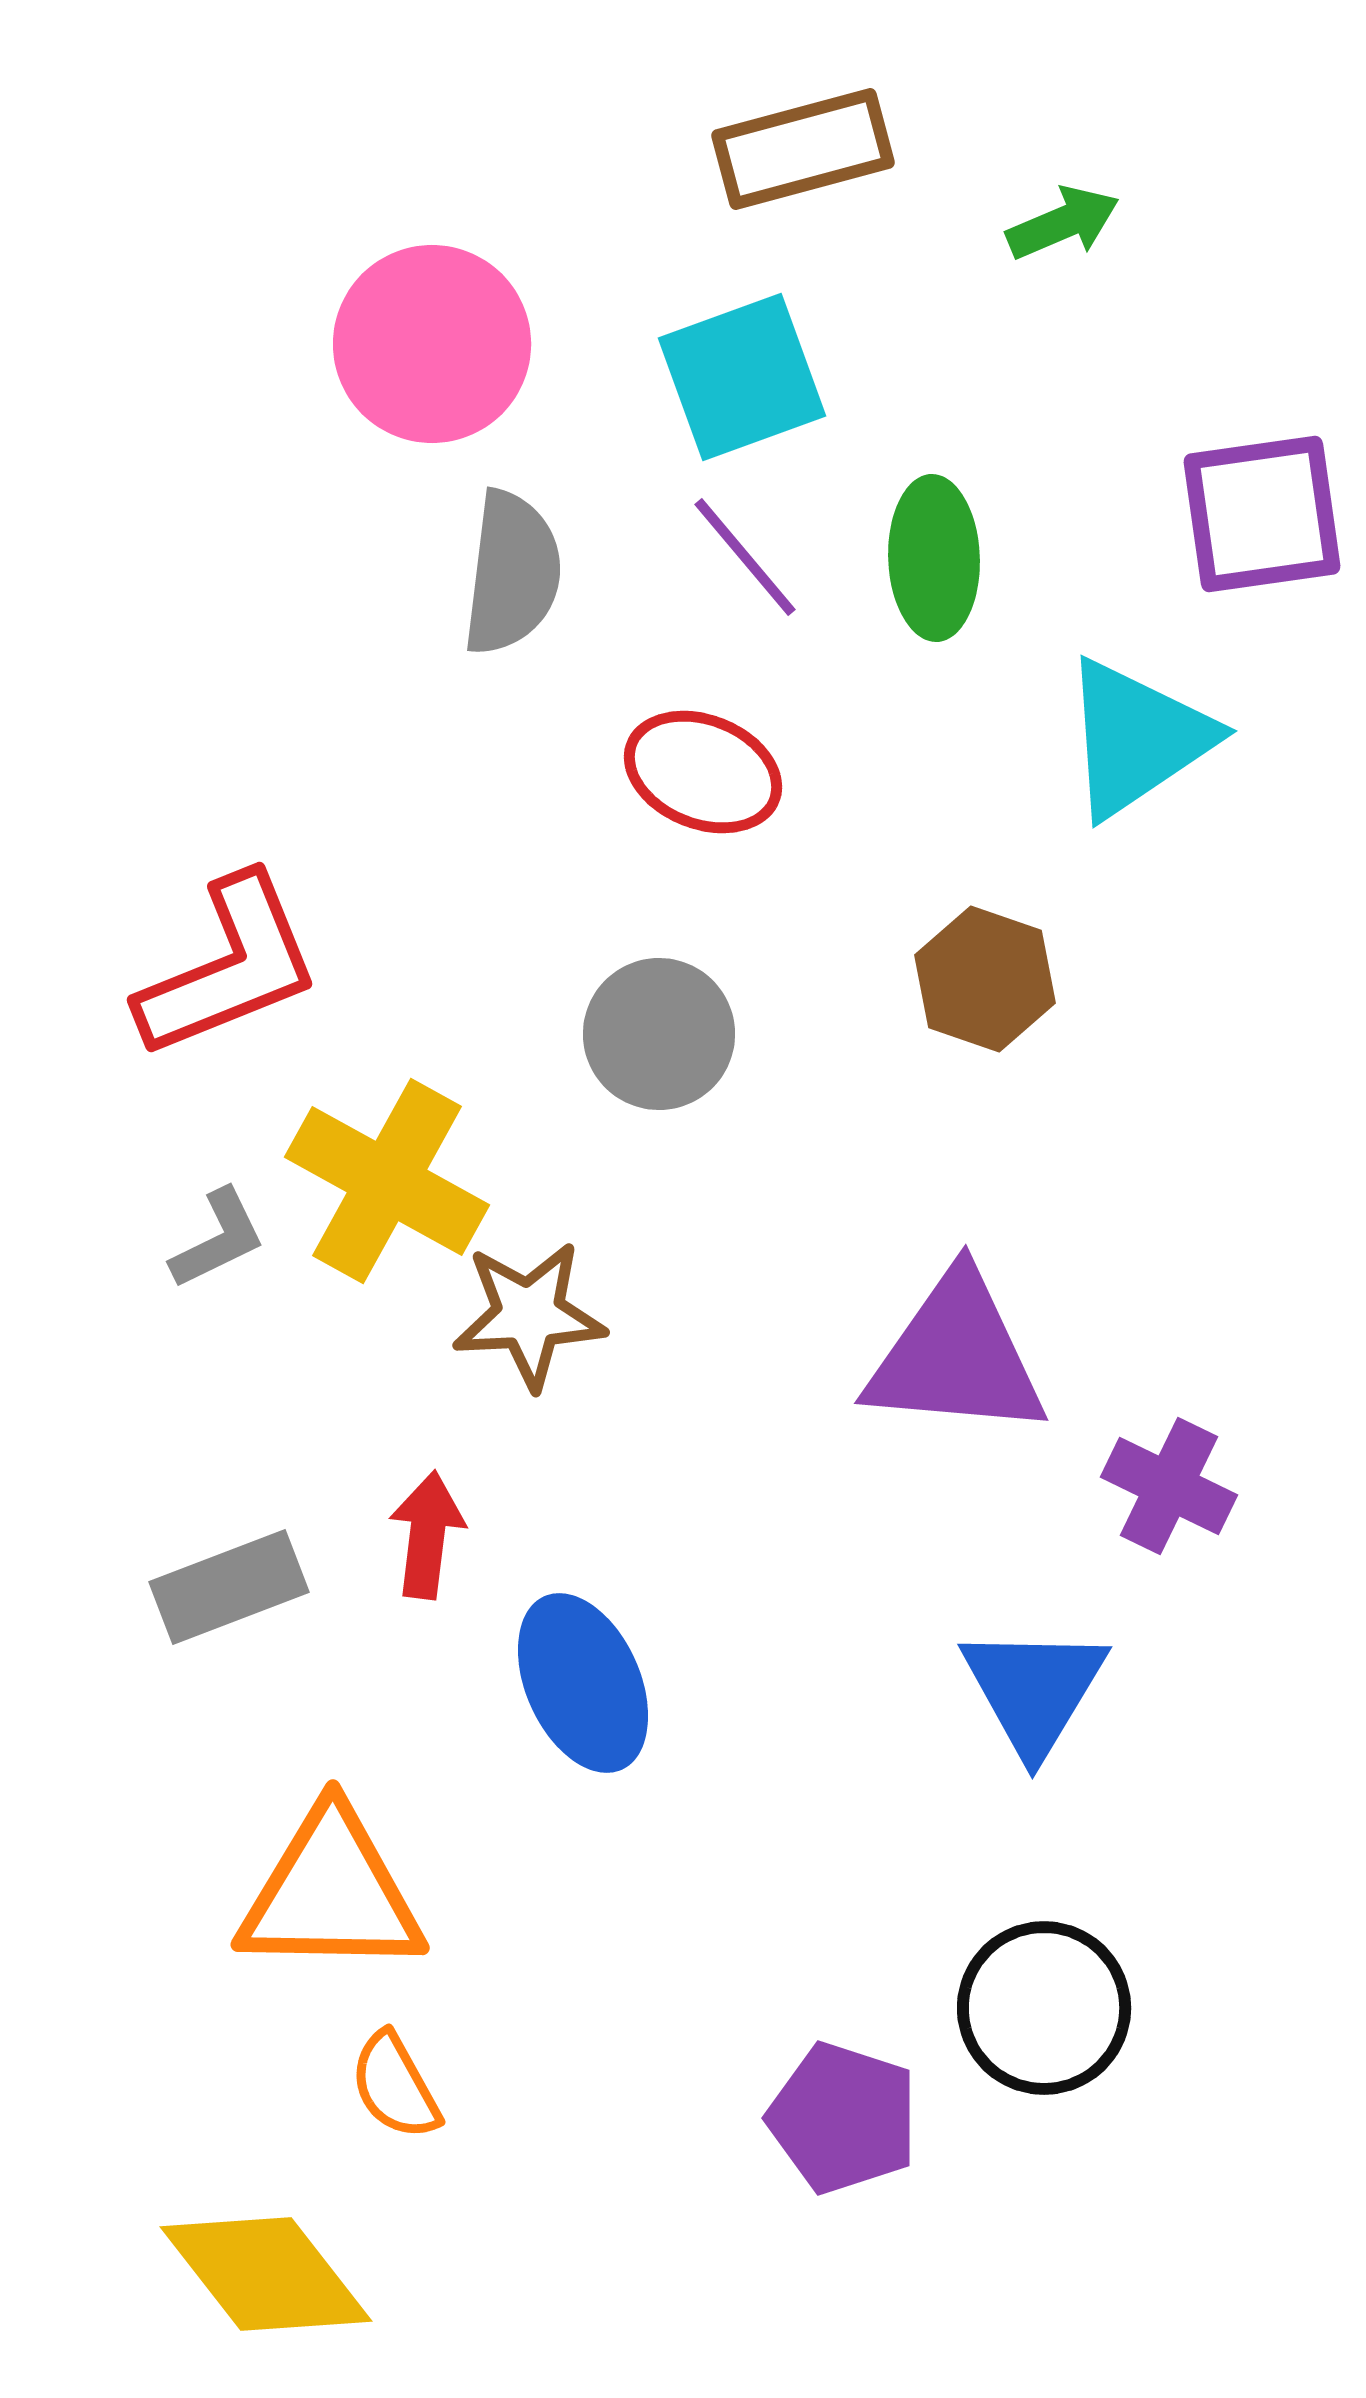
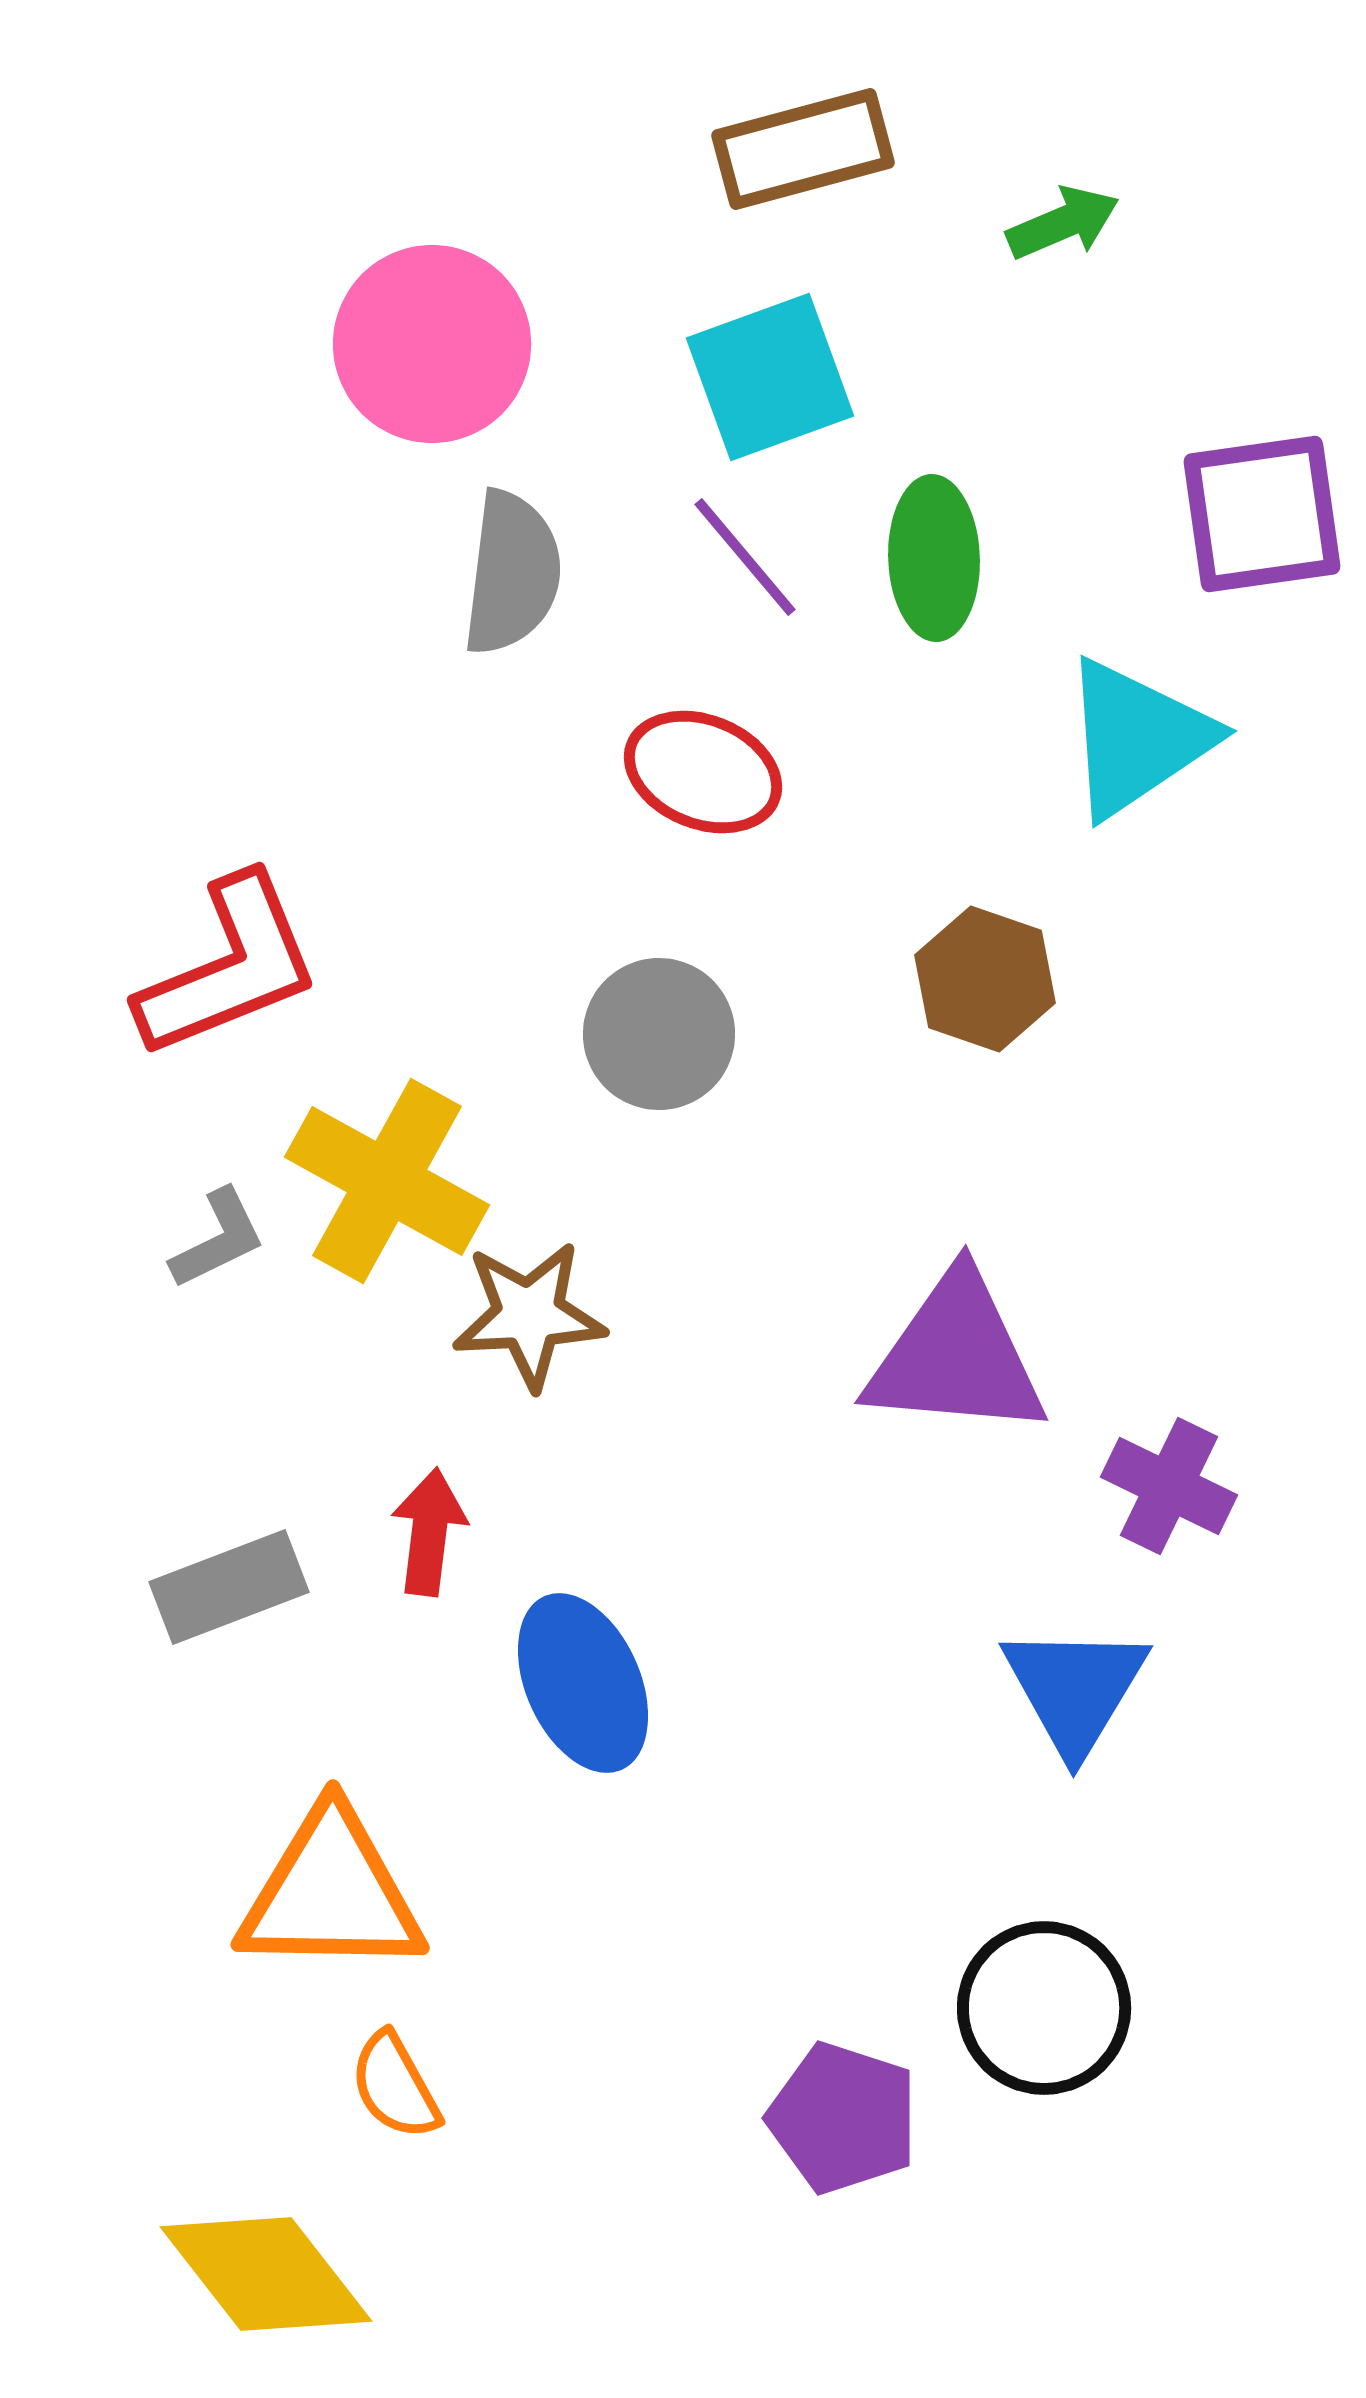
cyan square: moved 28 px right
red arrow: moved 2 px right, 3 px up
blue triangle: moved 41 px right, 1 px up
